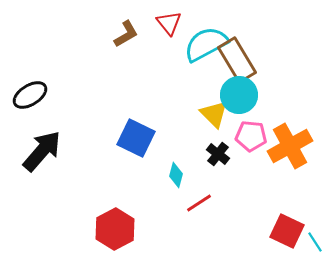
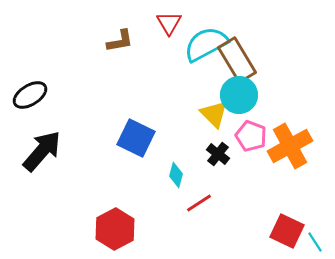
red triangle: rotated 8 degrees clockwise
brown L-shape: moved 6 px left, 7 px down; rotated 20 degrees clockwise
pink pentagon: rotated 16 degrees clockwise
